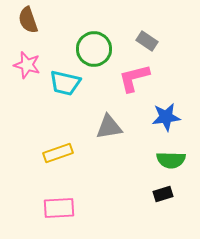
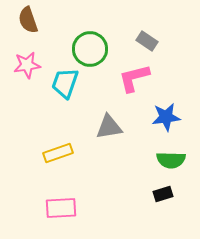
green circle: moved 4 px left
pink star: rotated 24 degrees counterclockwise
cyan trapezoid: rotated 96 degrees clockwise
pink rectangle: moved 2 px right
